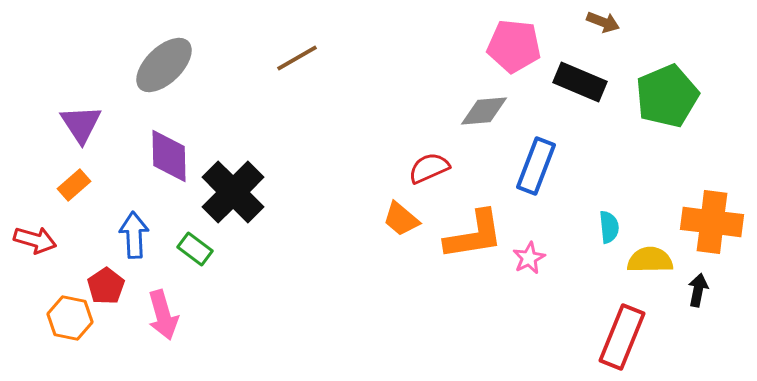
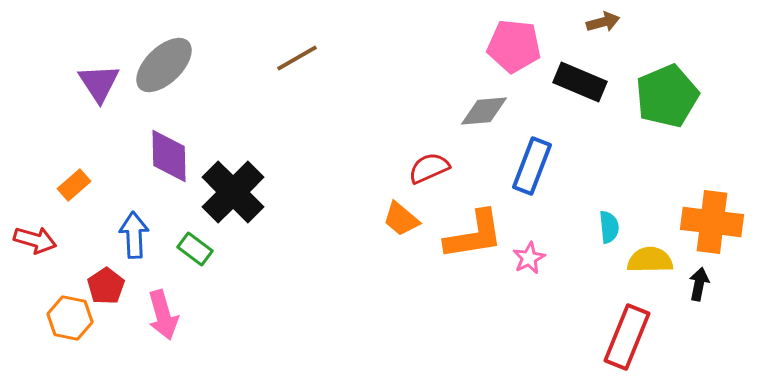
brown arrow: rotated 36 degrees counterclockwise
purple triangle: moved 18 px right, 41 px up
blue rectangle: moved 4 px left
black arrow: moved 1 px right, 6 px up
red rectangle: moved 5 px right
